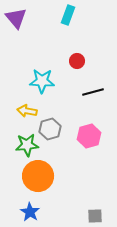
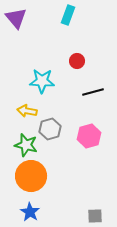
green star: moved 1 px left; rotated 20 degrees clockwise
orange circle: moved 7 px left
